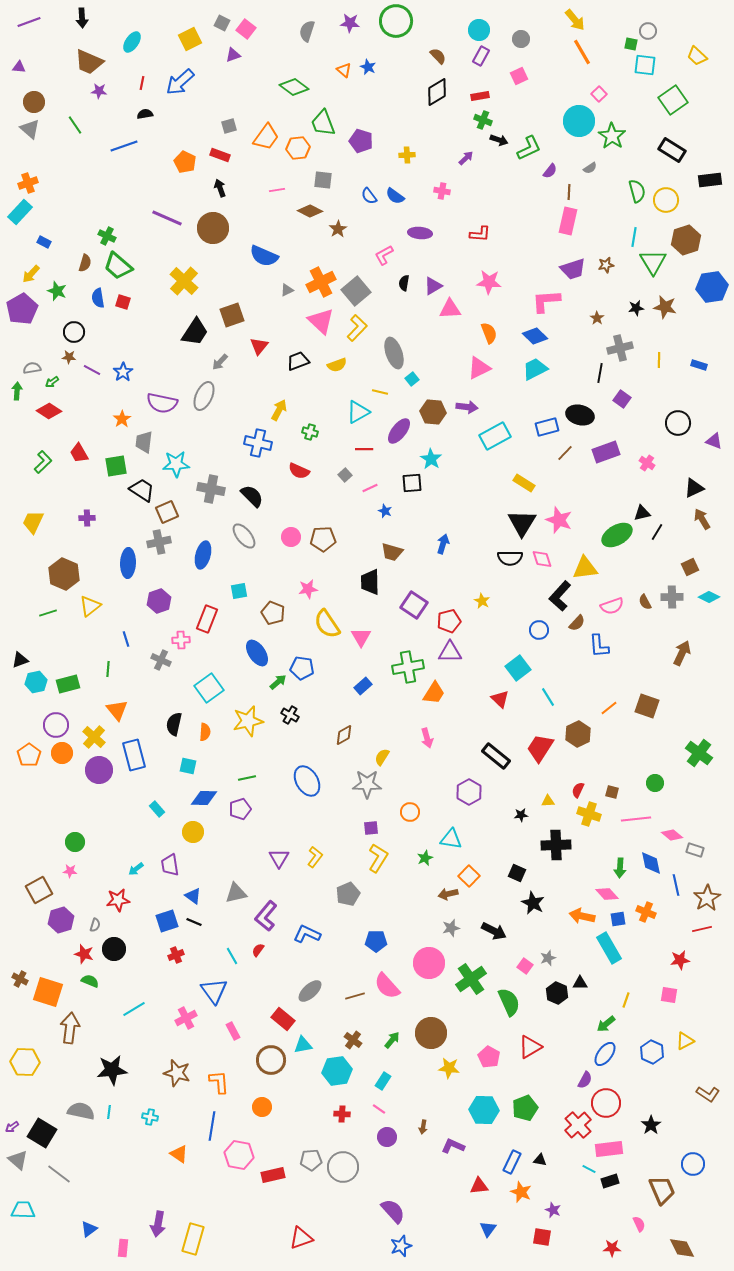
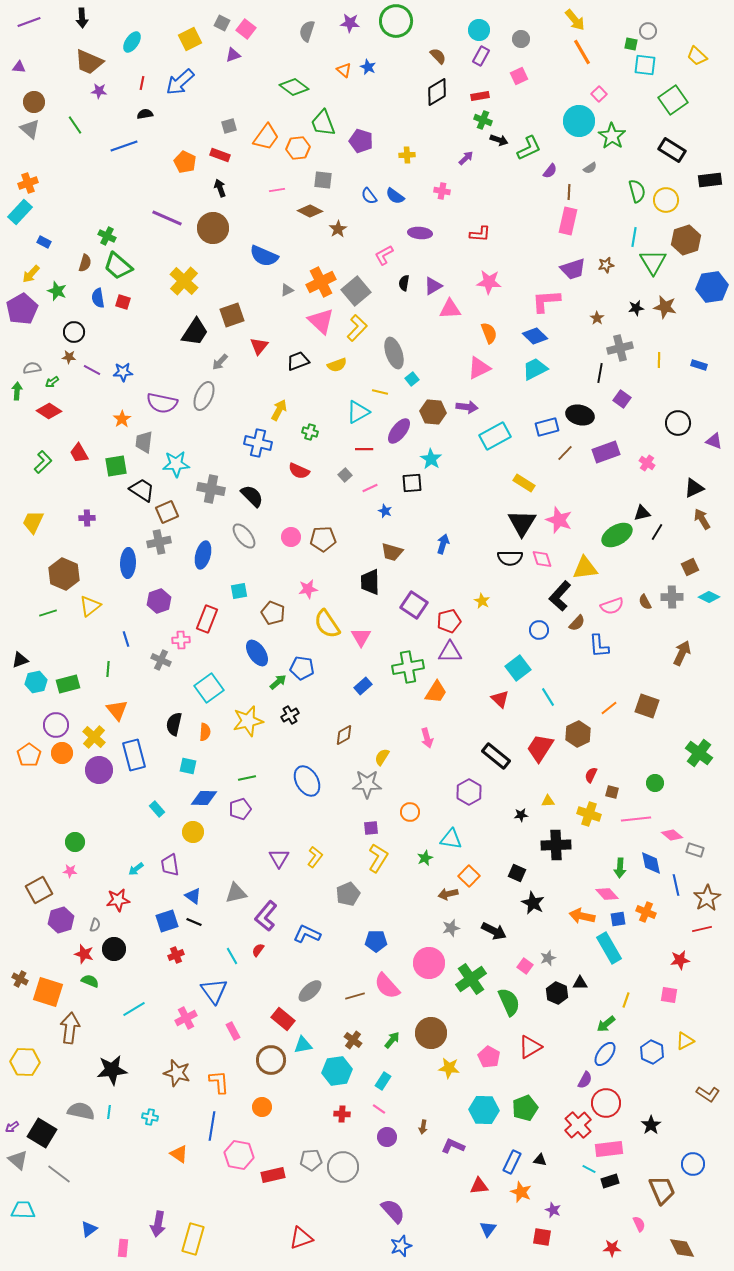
blue star at (123, 372): rotated 30 degrees clockwise
orange trapezoid at (434, 693): moved 2 px right, 1 px up
black cross at (290, 715): rotated 30 degrees clockwise
red semicircle at (578, 790): moved 13 px right, 15 px up
